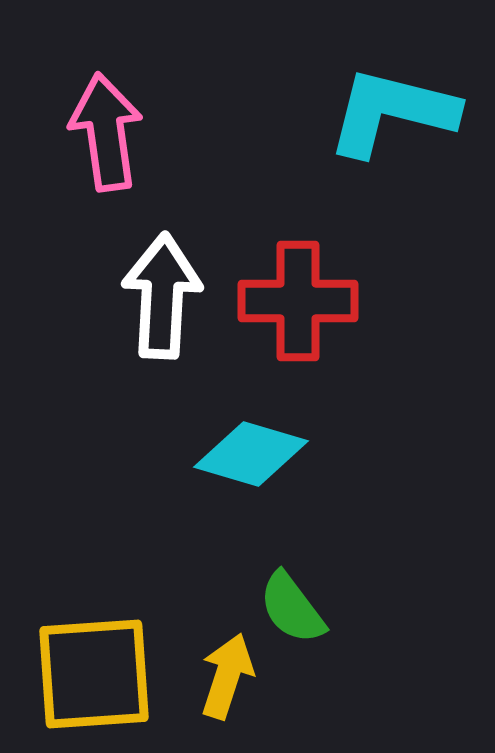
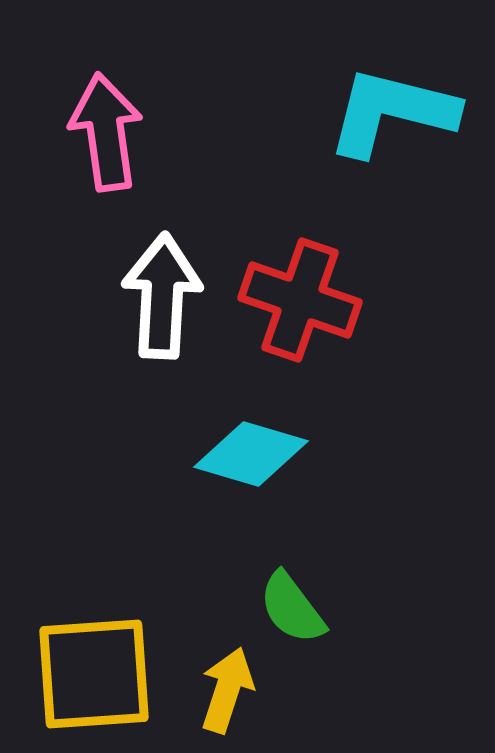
red cross: moved 2 px right, 1 px up; rotated 19 degrees clockwise
yellow arrow: moved 14 px down
